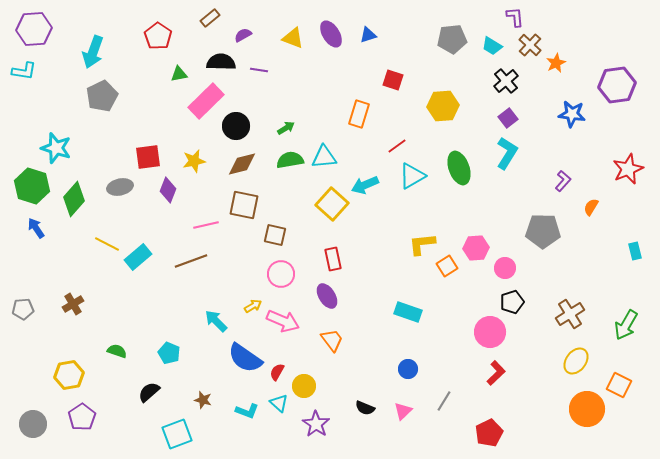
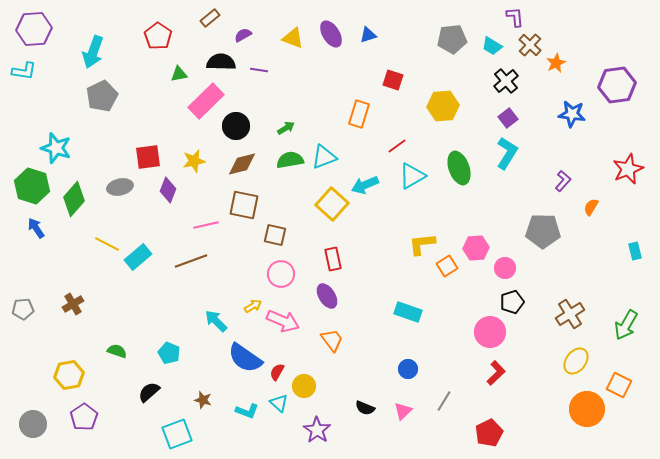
cyan triangle at (324, 157): rotated 16 degrees counterclockwise
purple pentagon at (82, 417): moved 2 px right
purple star at (316, 424): moved 1 px right, 6 px down
